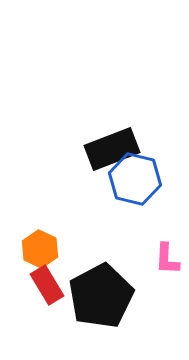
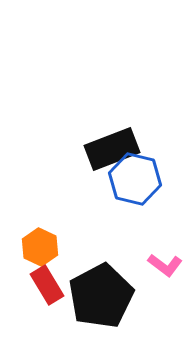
orange hexagon: moved 2 px up
pink L-shape: moved 2 px left, 6 px down; rotated 56 degrees counterclockwise
